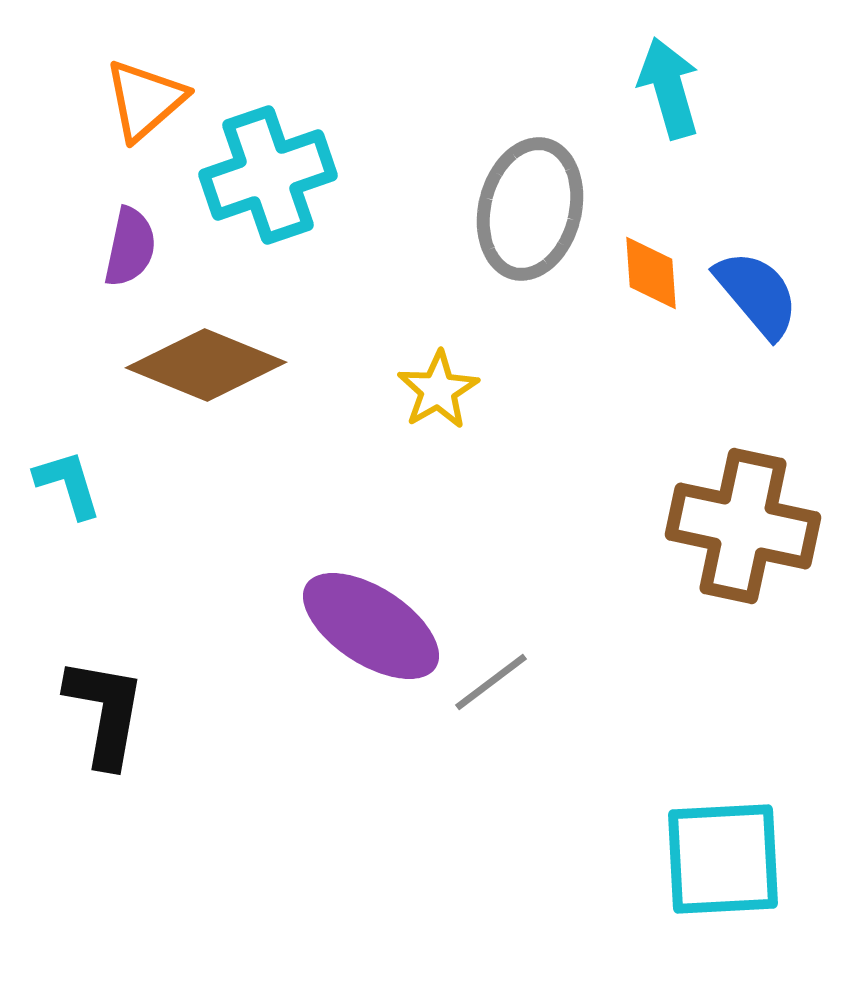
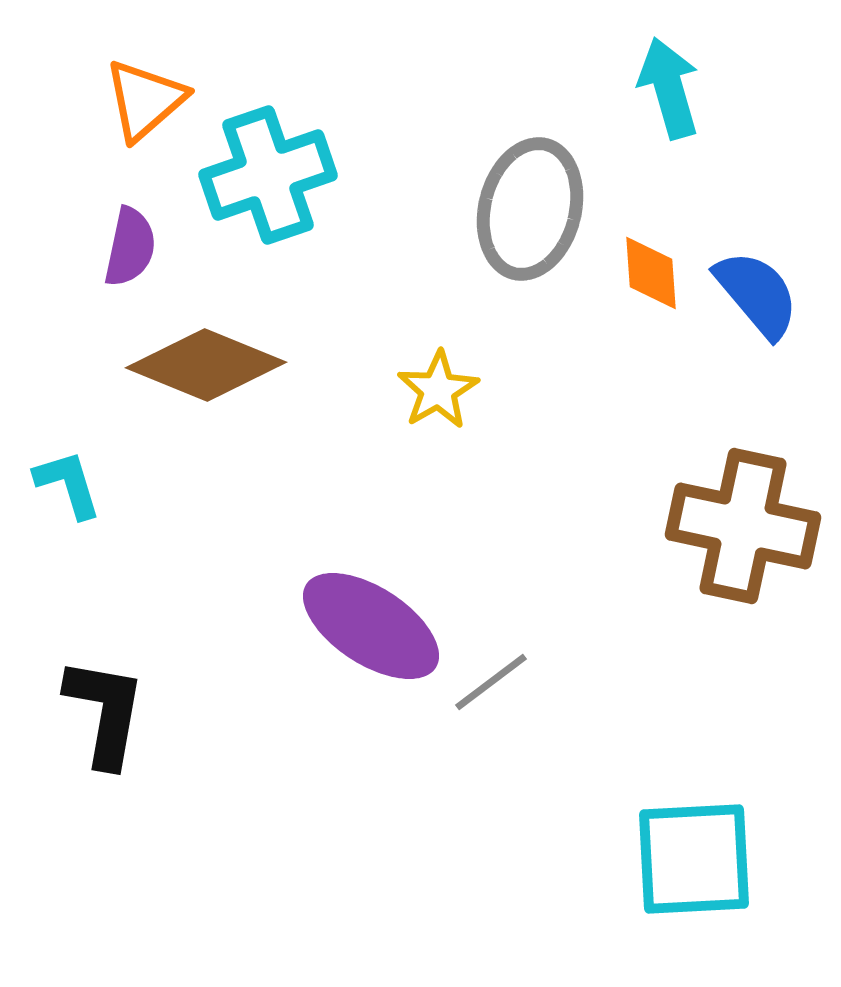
cyan square: moved 29 px left
